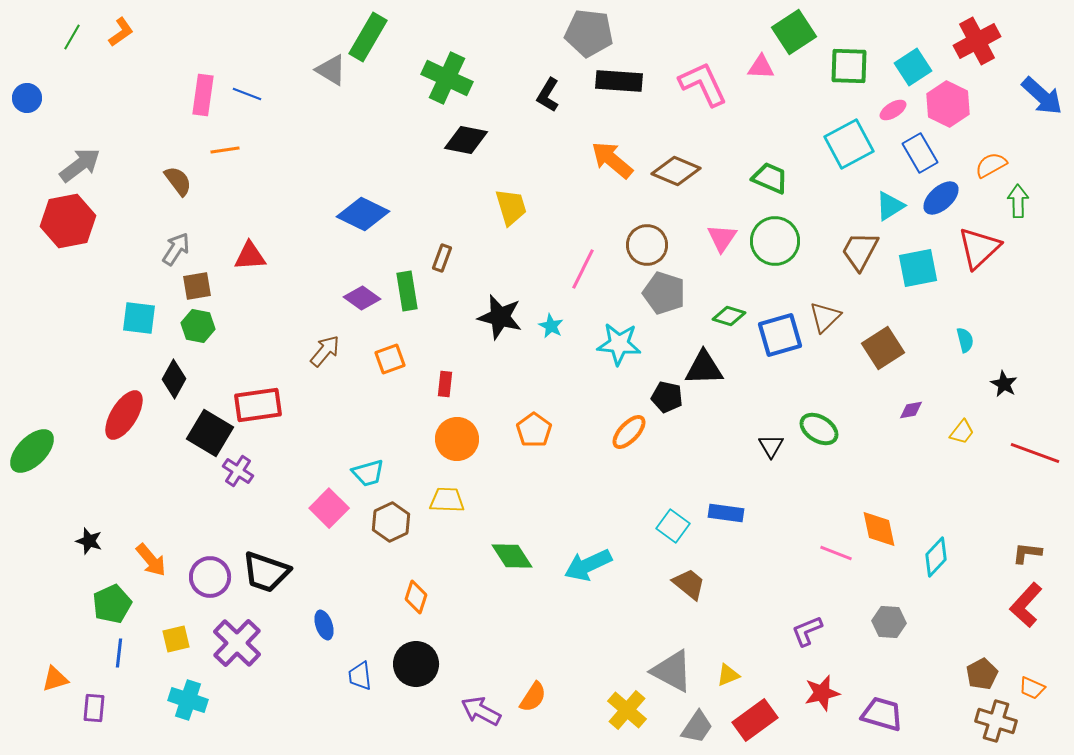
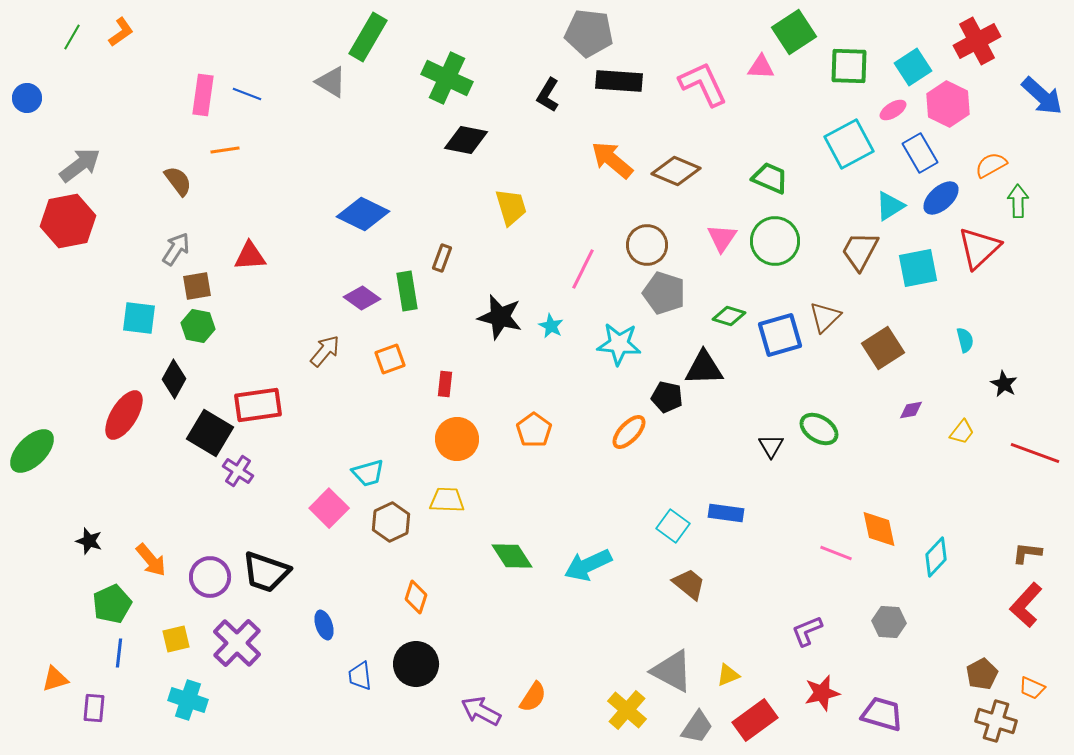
gray triangle at (331, 70): moved 12 px down
